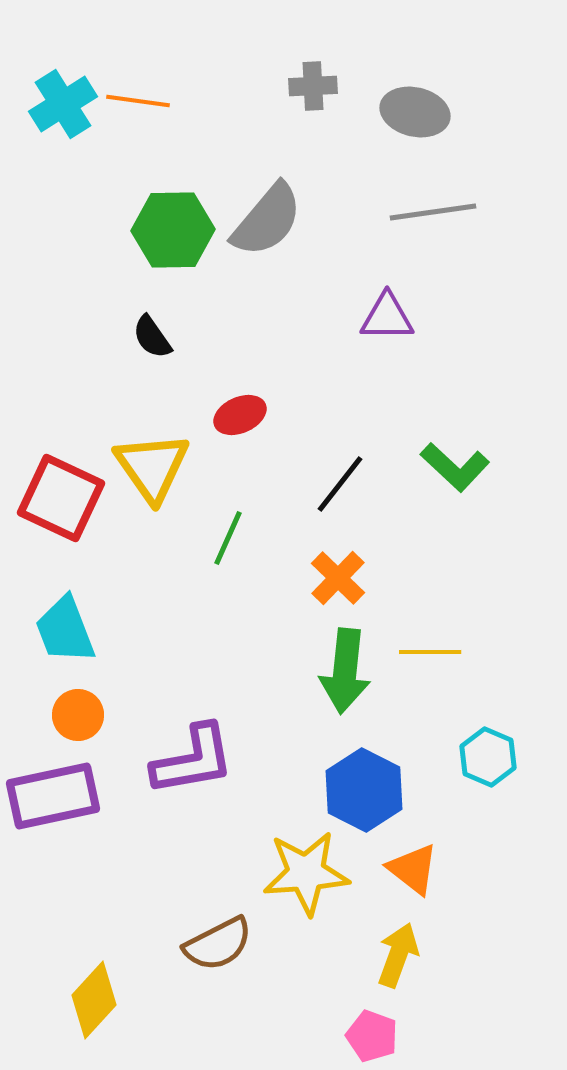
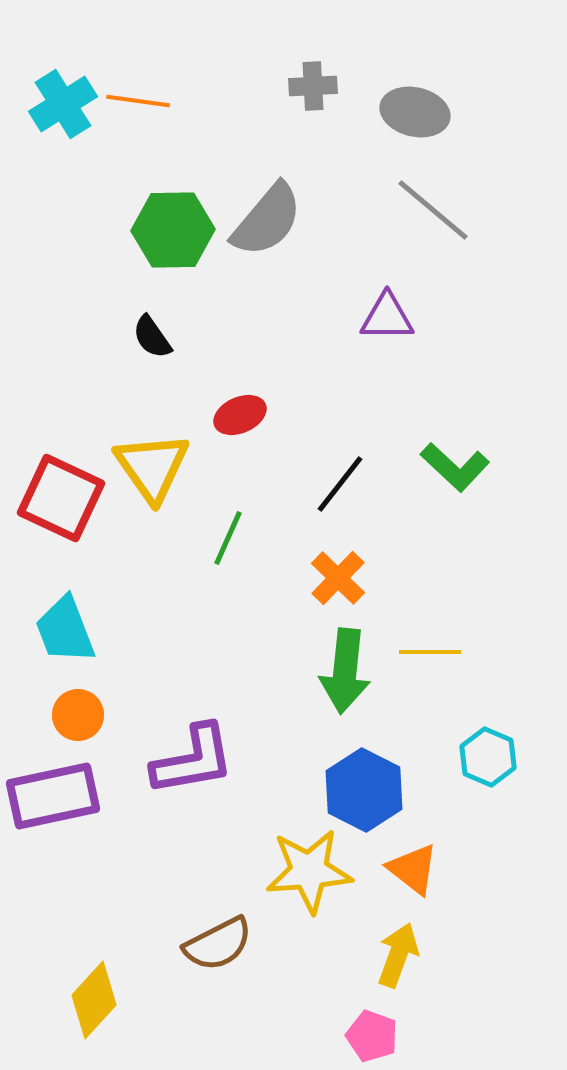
gray line: moved 2 px up; rotated 48 degrees clockwise
yellow star: moved 3 px right, 2 px up
